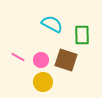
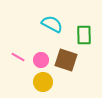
green rectangle: moved 2 px right
